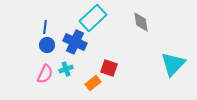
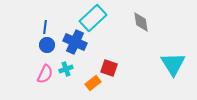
cyan triangle: rotated 16 degrees counterclockwise
